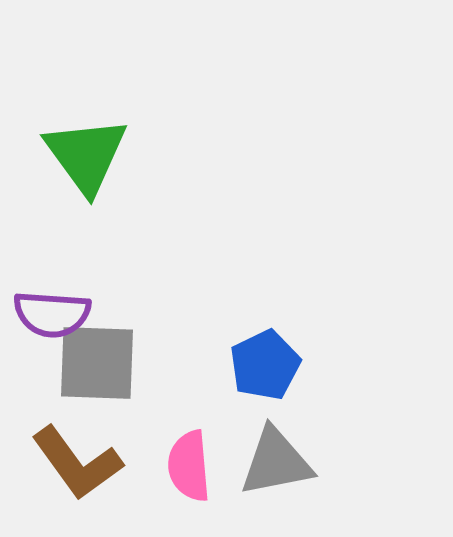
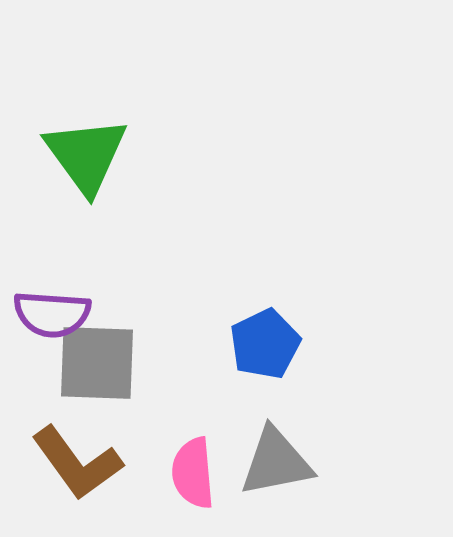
blue pentagon: moved 21 px up
pink semicircle: moved 4 px right, 7 px down
